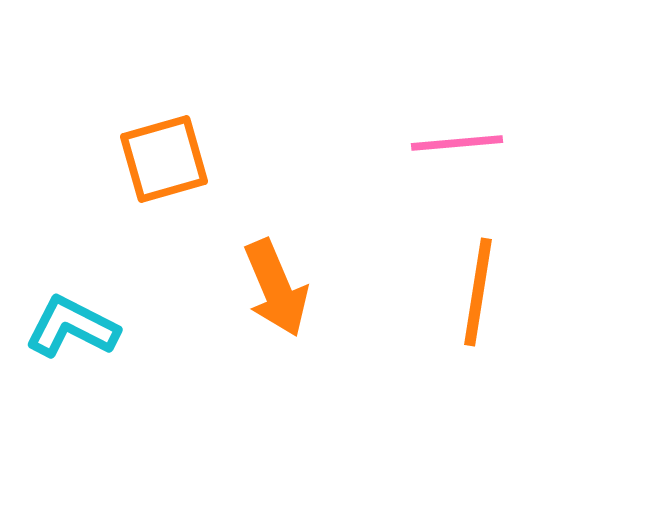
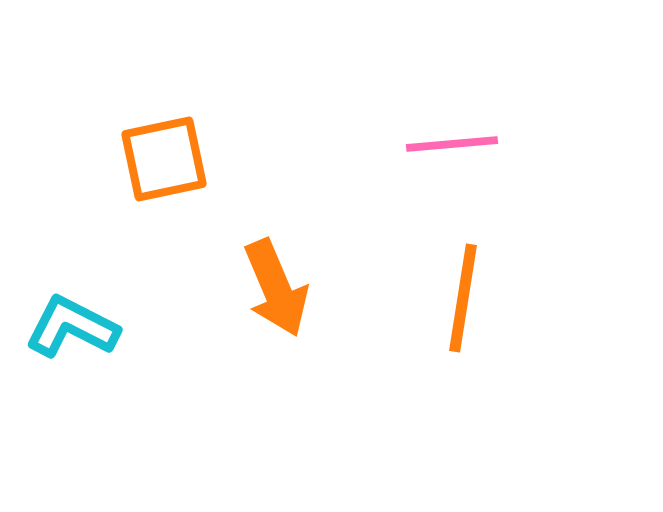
pink line: moved 5 px left, 1 px down
orange square: rotated 4 degrees clockwise
orange line: moved 15 px left, 6 px down
